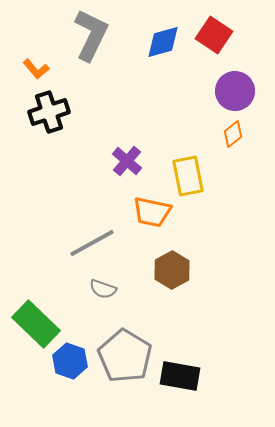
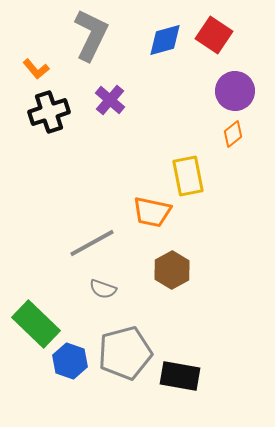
blue diamond: moved 2 px right, 2 px up
purple cross: moved 17 px left, 61 px up
gray pentagon: moved 3 px up; rotated 26 degrees clockwise
